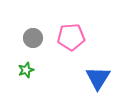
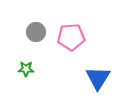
gray circle: moved 3 px right, 6 px up
green star: moved 1 px up; rotated 21 degrees clockwise
